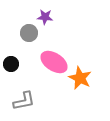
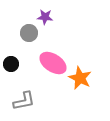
pink ellipse: moved 1 px left, 1 px down
